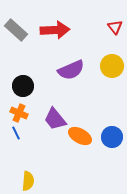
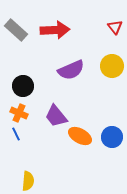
purple trapezoid: moved 1 px right, 3 px up
blue line: moved 1 px down
